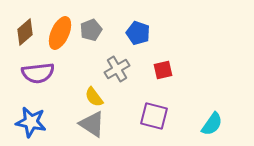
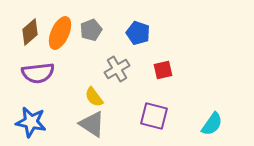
brown diamond: moved 5 px right
